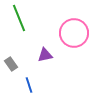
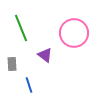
green line: moved 2 px right, 10 px down
purple triangle: rotated 49 degrees clockwise
gray rectangle: moved 1 px right; rotated 32 degrees clockwise
